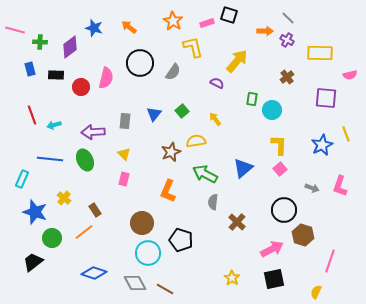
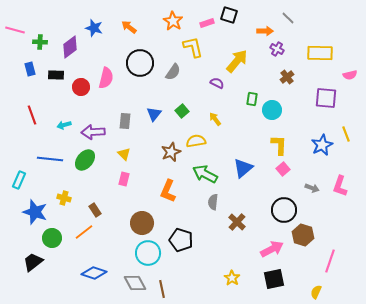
purple cross at (287, 40): moved 10 px left, 9 px down
cyan arrow at (54, 125): moved 10 px right
green ellipse at (85, 160): rotated 65 degrees clockwise
pink square at (280, 169): moved 3 px right
cyan rectangle at (22, 179): moved 3 px left, 1 px down
yellow cross at (64, 198): rotated 24 degrees counterclockwise
brown line at (165, 289): moved 3 px left; rotated 48 degrees clockwise
